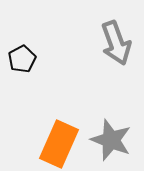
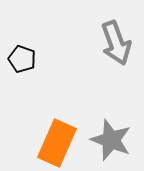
black pentagon: rotated 24 degrees counterclockwise
orange rectangle: moved 2 px left, 1 px up
